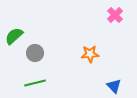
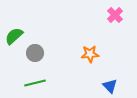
blue triangle: moved 4 px left
